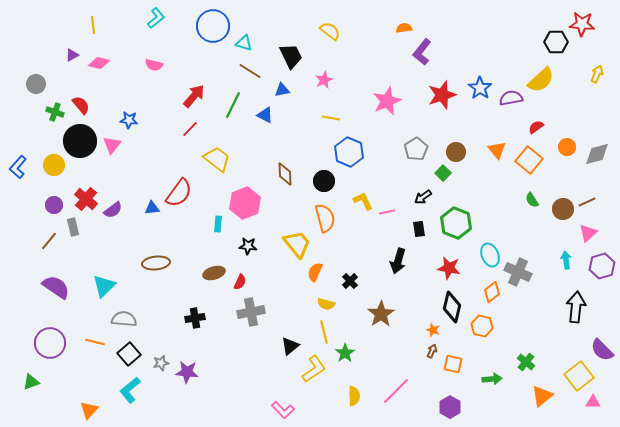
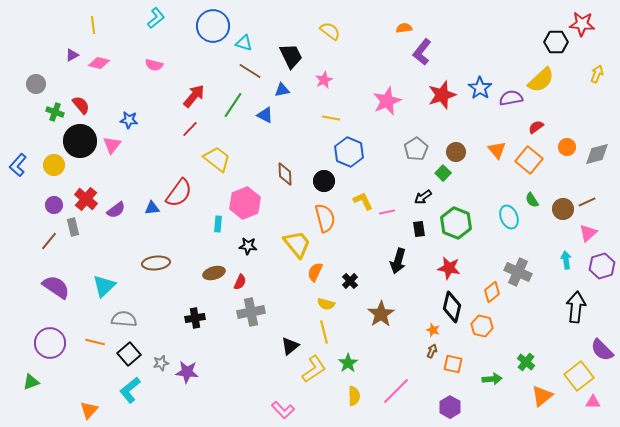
green line at (233, 105): rotated 8 degrees clockwise
blue L-shape at (18, 167): moved 2 px up
purple semicircle at (113, 210): moved 3 px right
cyan ellipse at (490, 255): moved 19 px right, 38 px up
green star at (345, 353): moved 3 px right, 10 px down
